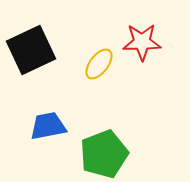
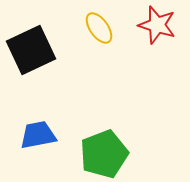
red star: moved 15 px right, 17 px up; rotated 18 degrees clockwise
yellow ellipse: moved 36 px up; rotated 72 degrees counterclockwise
blue trapezoid: moved 10 px left, 9 px down
